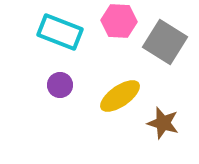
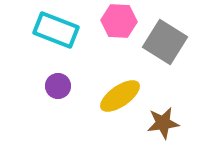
cyan rectangle: moved 4 px left, 2 px up
purple circle: moved 2 px left, 1 px down
brown star: rotated 24 degrees counterclockwise
